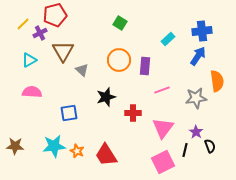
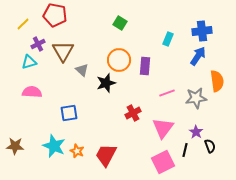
red pentagon: rotated 25 degrees clockwise
purple cross: moved 2 px left, 11 px down
cyan rectangle: rotated 24 degrees counterclockwise
cyan triangle: moved 2 px down; rotated 14 degrees clockwise
pink line: moved 5 px right, 3 px down
black star: moved 14 px up
red cross: rotated 28 degrees counterclockwise
cyan star: rotated 30 degrees clockwise
red trapezoid: rotated 60 degrees clockwise
